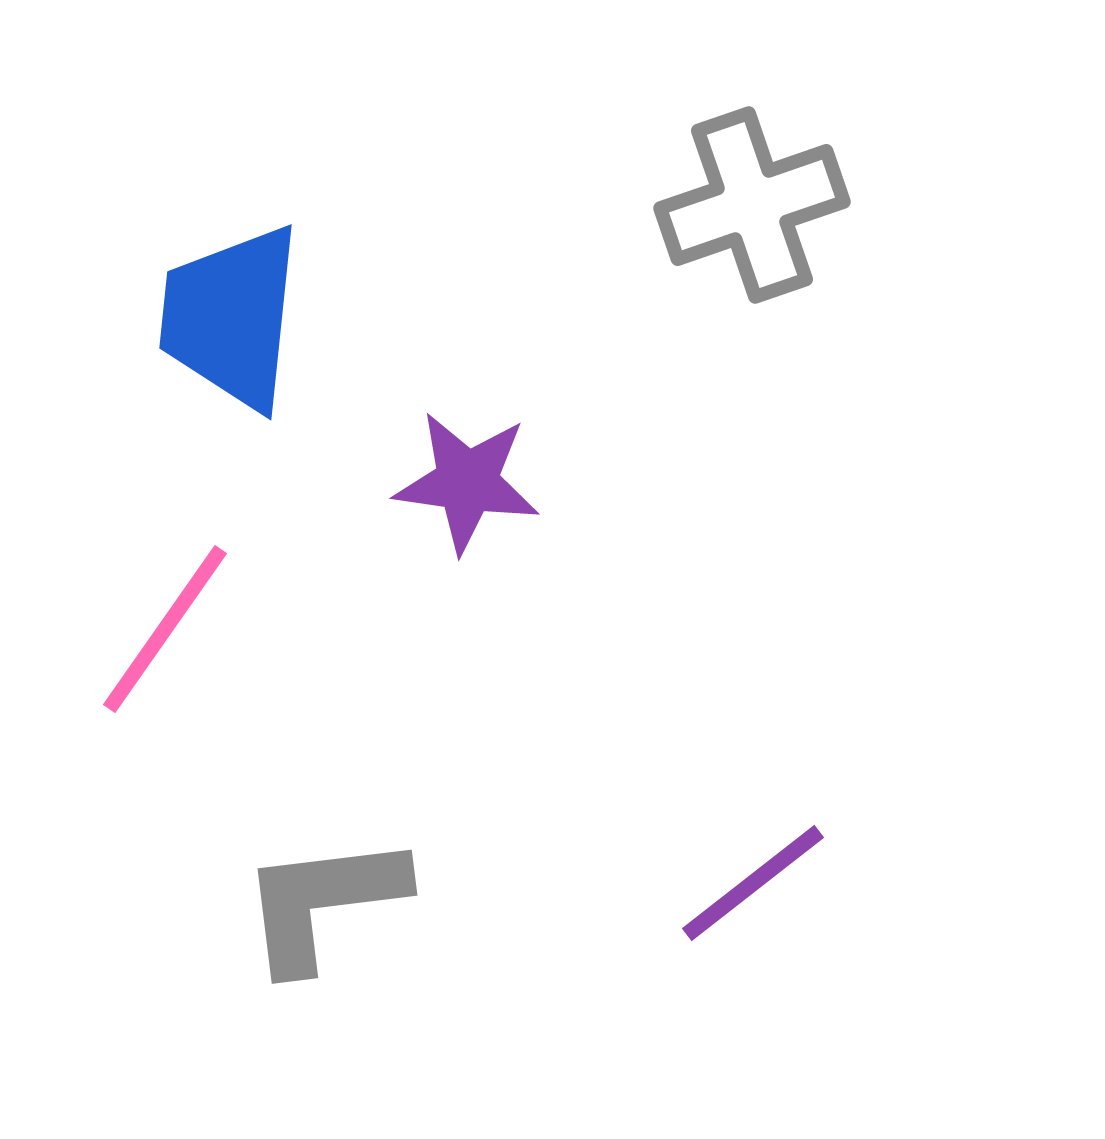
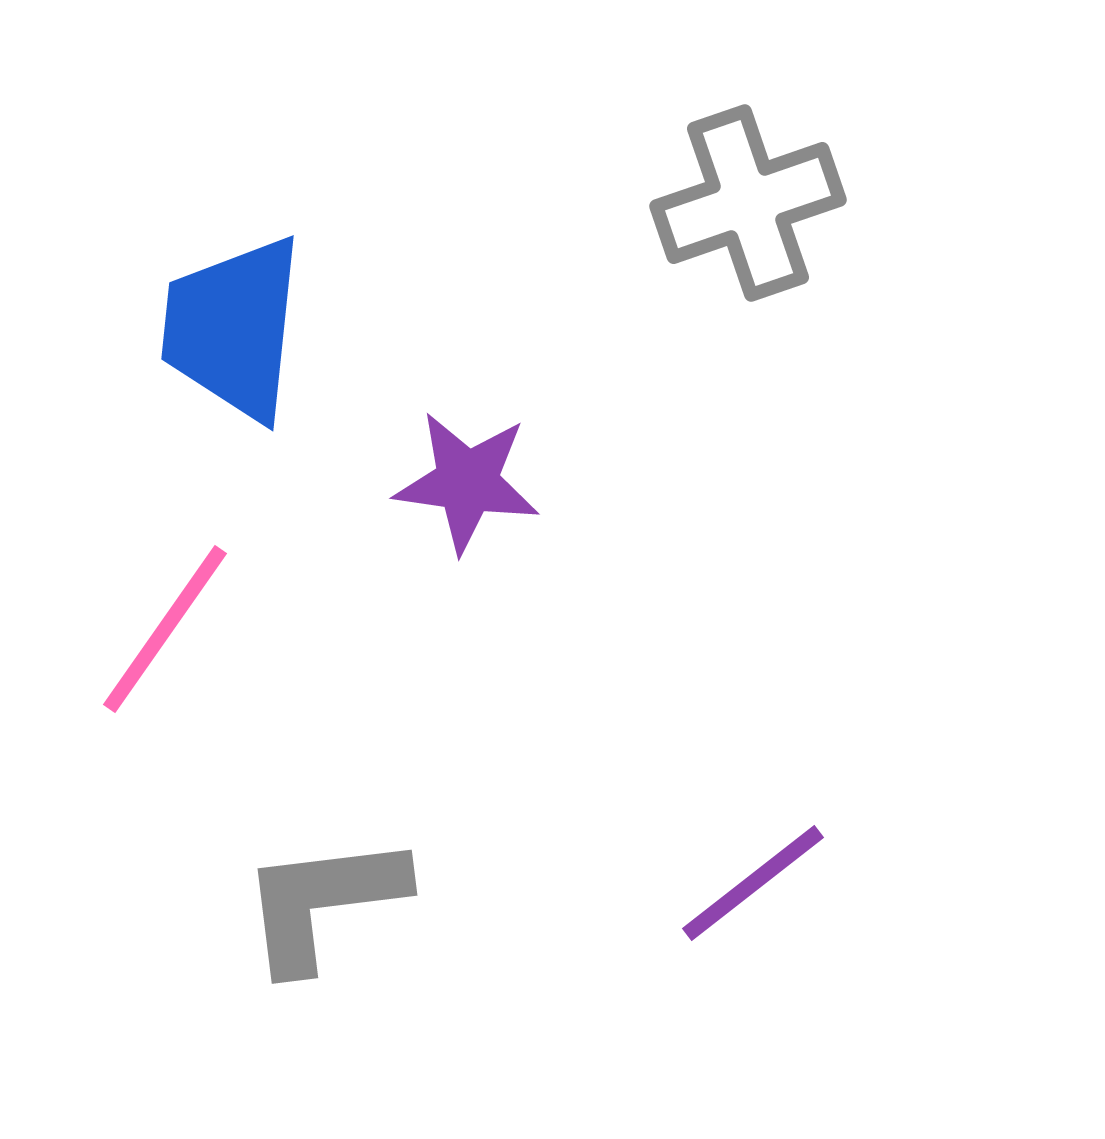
gray cross: moved 4 px left, 2 px up
blue trapezoid: moved 2 px right, 11 px down
